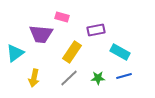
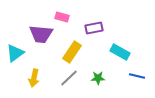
purple rectangle: moved 2 px left, 2 px up
blue line: moved 13 px right; rotated 28 degrees clockwise
